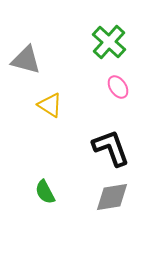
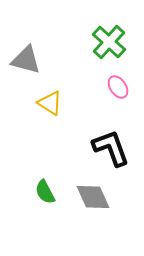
yellow triangle: moved 2 px up
gray diamond: moved 19 px left; rotated 75 degrees clockwise
